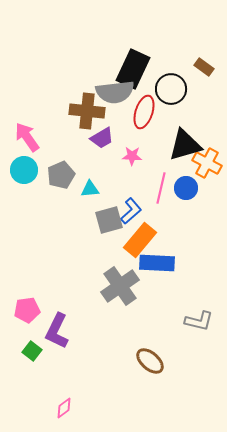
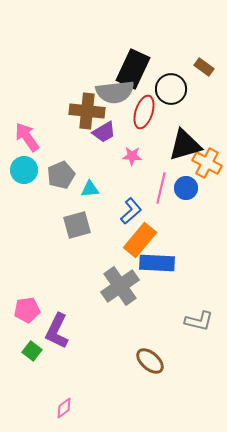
purple trapezoid: moved 2 px right, 6 px up
gray square: moved 32 px left, 5 px down
